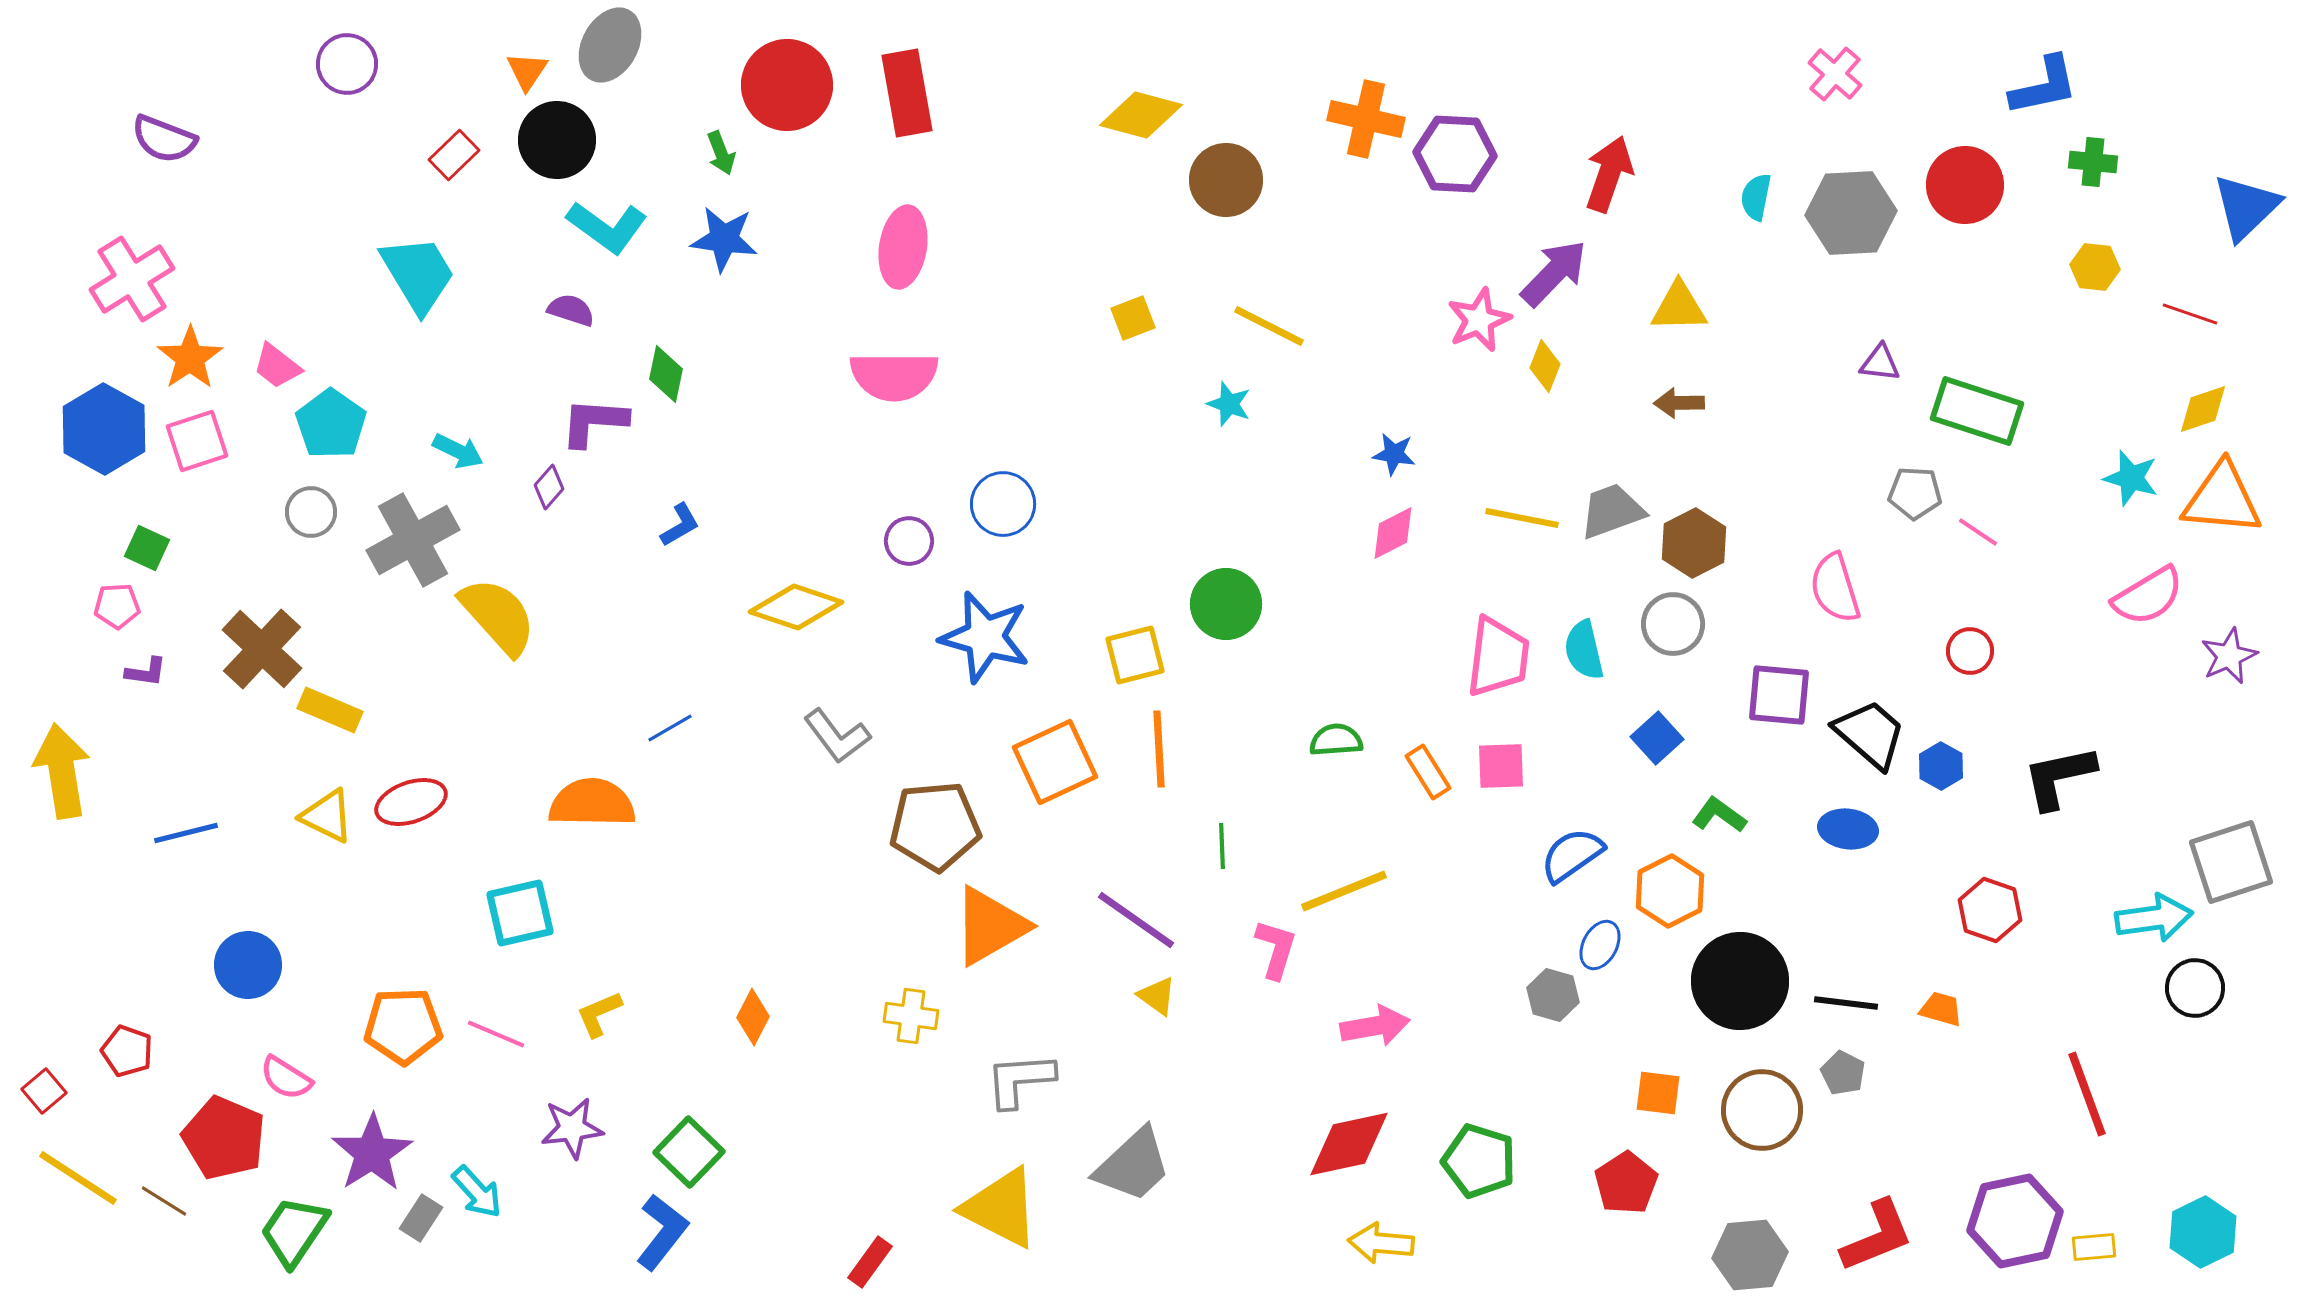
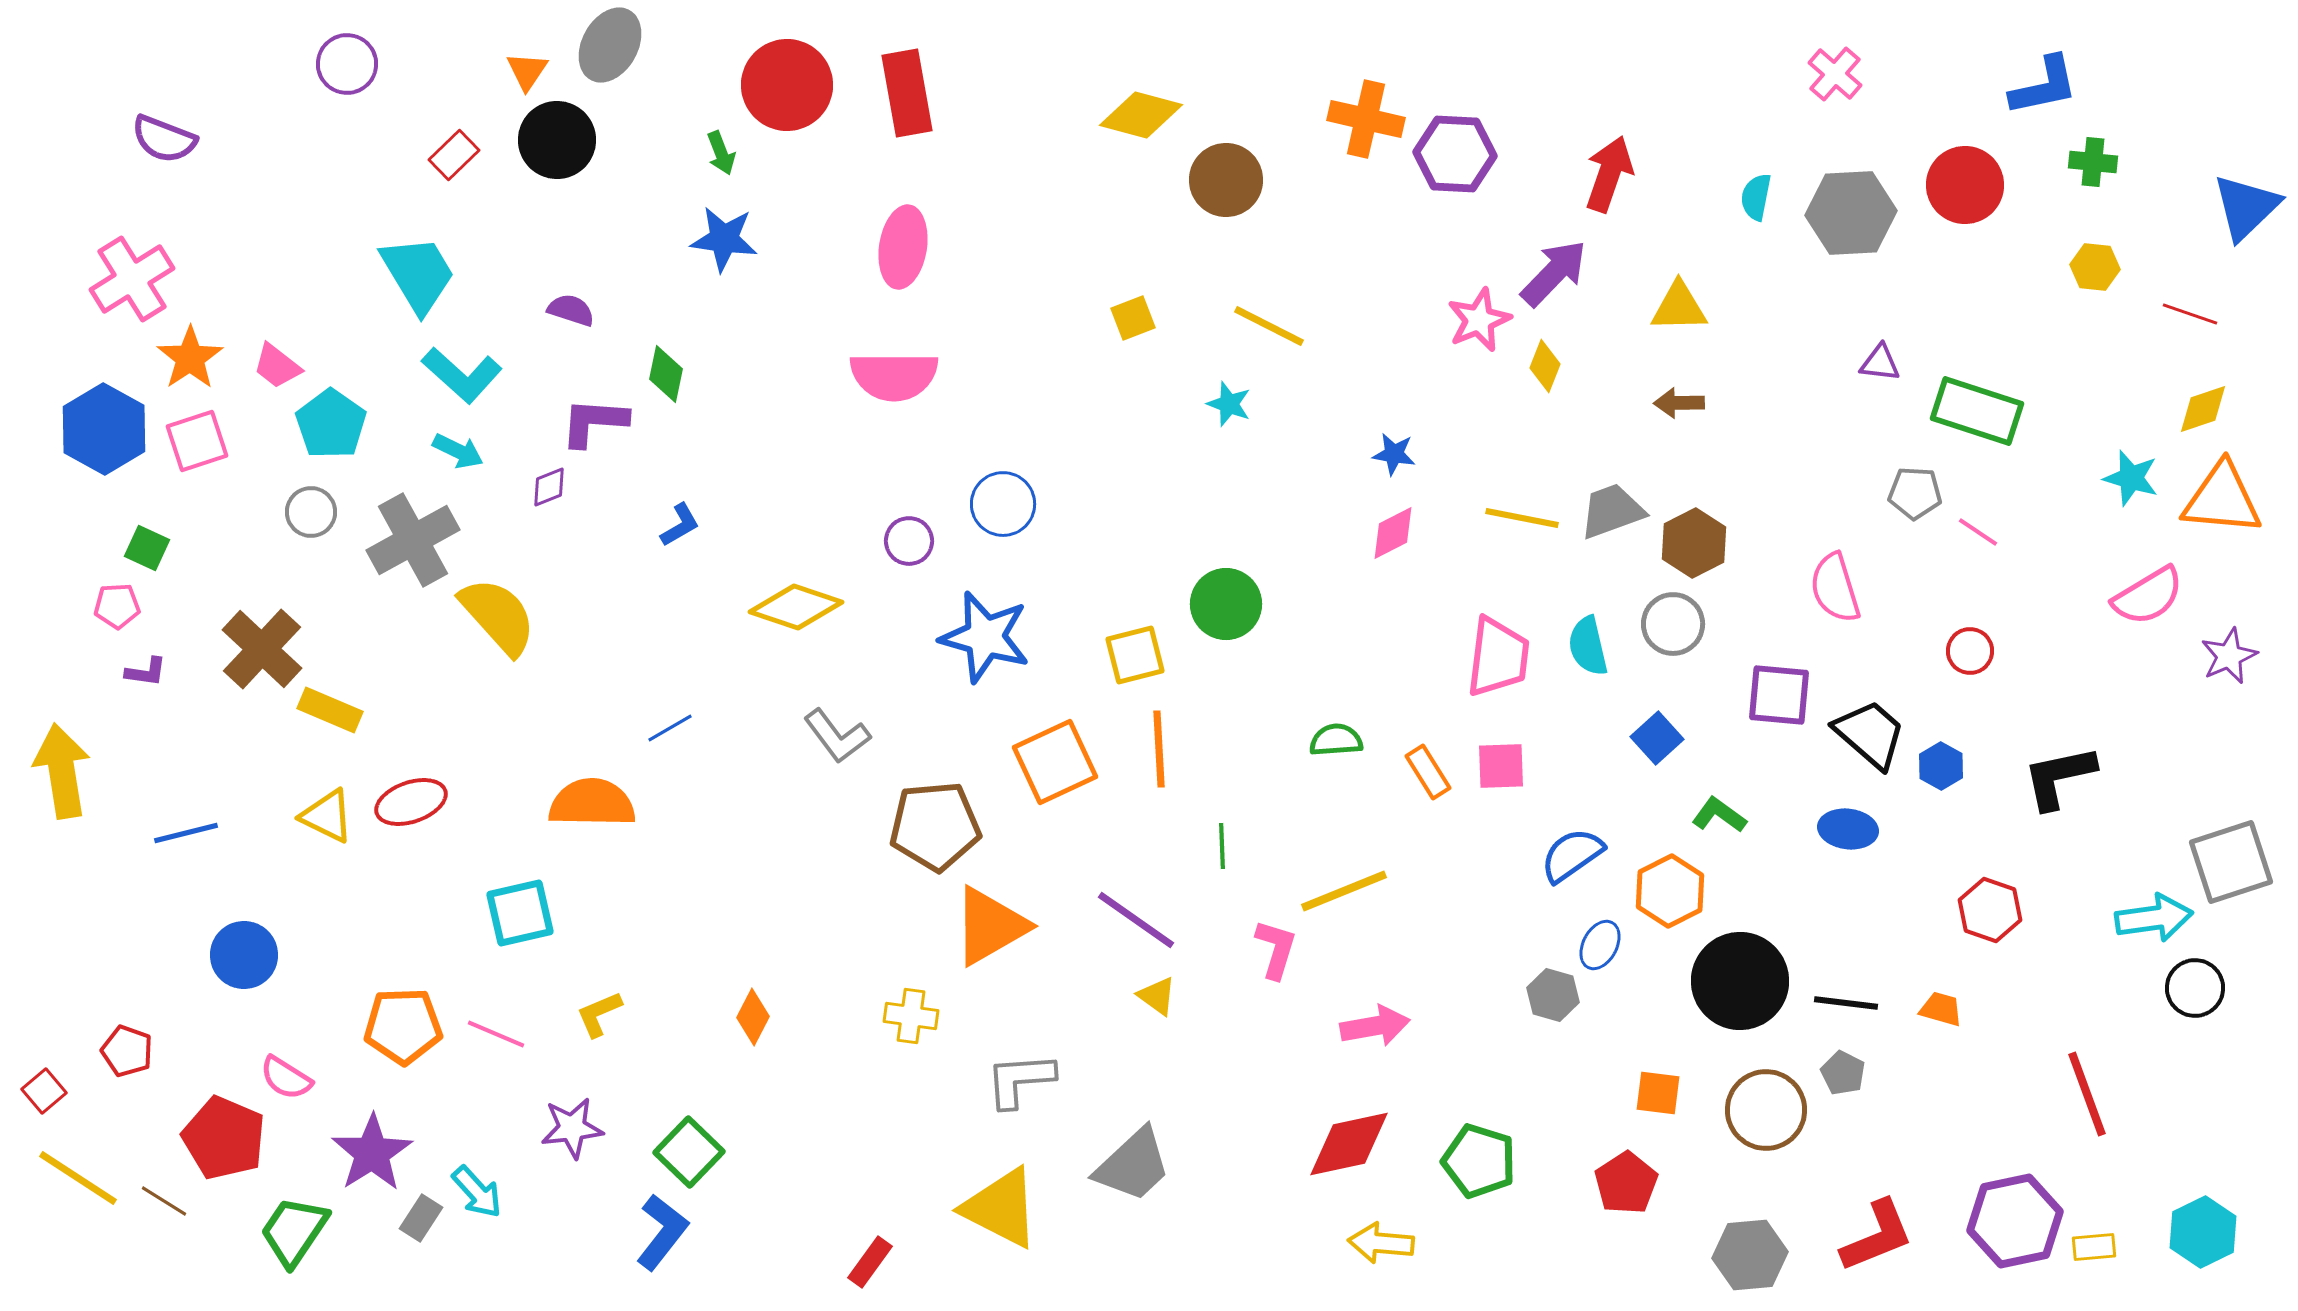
cyan L-shape at (607, 227): moved 145 px left, 148 px down; rotated 6 degrees clockwise
purple diamond at (549, 487): rotated 27 degrees clockwise
cyan semicircle at (1584, 650): moved 4 px right, 4 px up
blue circle at (248, 965): moved 4 px left, 10 px up
brown circle at (1762, 1110): moved 4 px right
